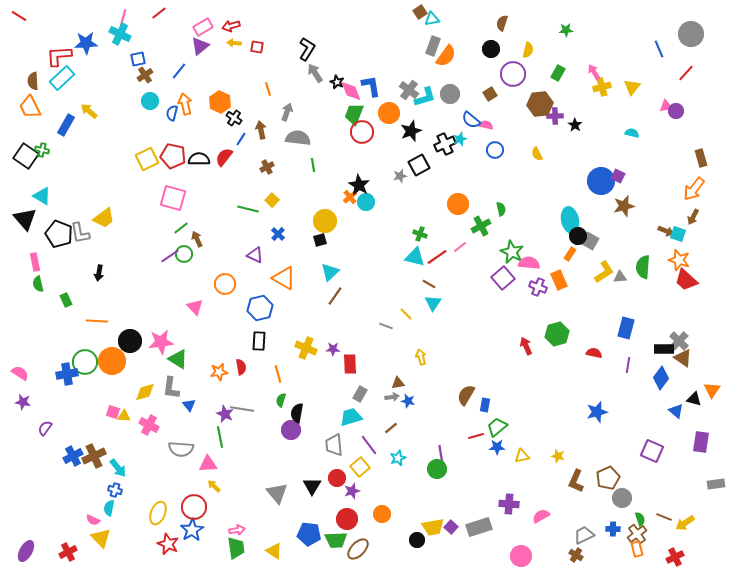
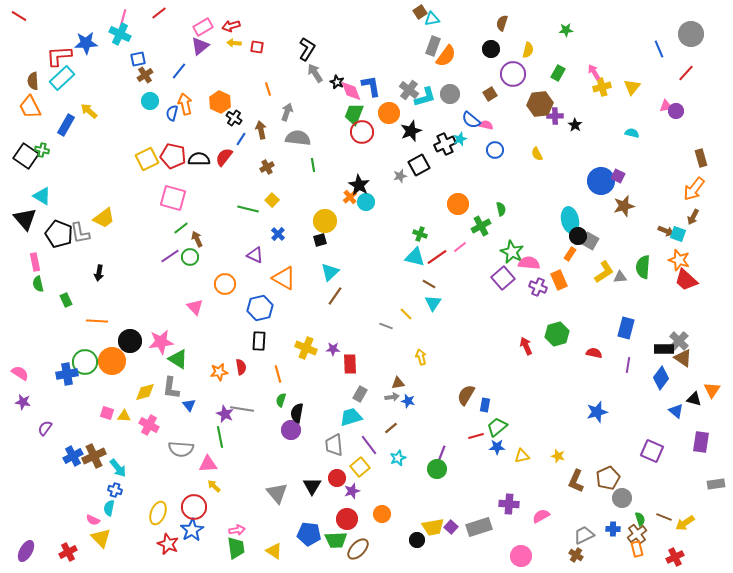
green circle at (184, 254): moved 6 px right, 3 px down
pink square at (113, 412): moved 6 px left, 1 px down
purple line at (441, 455): rotated 30 degrees clockwise
